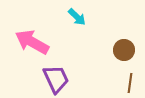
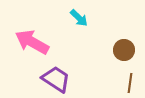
cyan arrow: moved 2 px right, 1 px down
purple trapezoid: rotated 32 degrees counterclockwise
